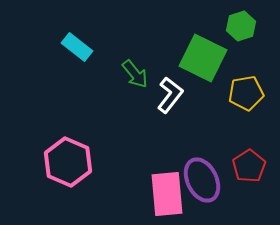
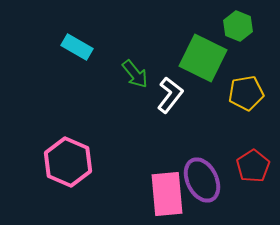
green hexagon: moved 3 px left; rotated 20 degrees counterclockwise
cyan rectangle: rotated 8 degrees counterclockwise
red pentagon: moved 4 px right
